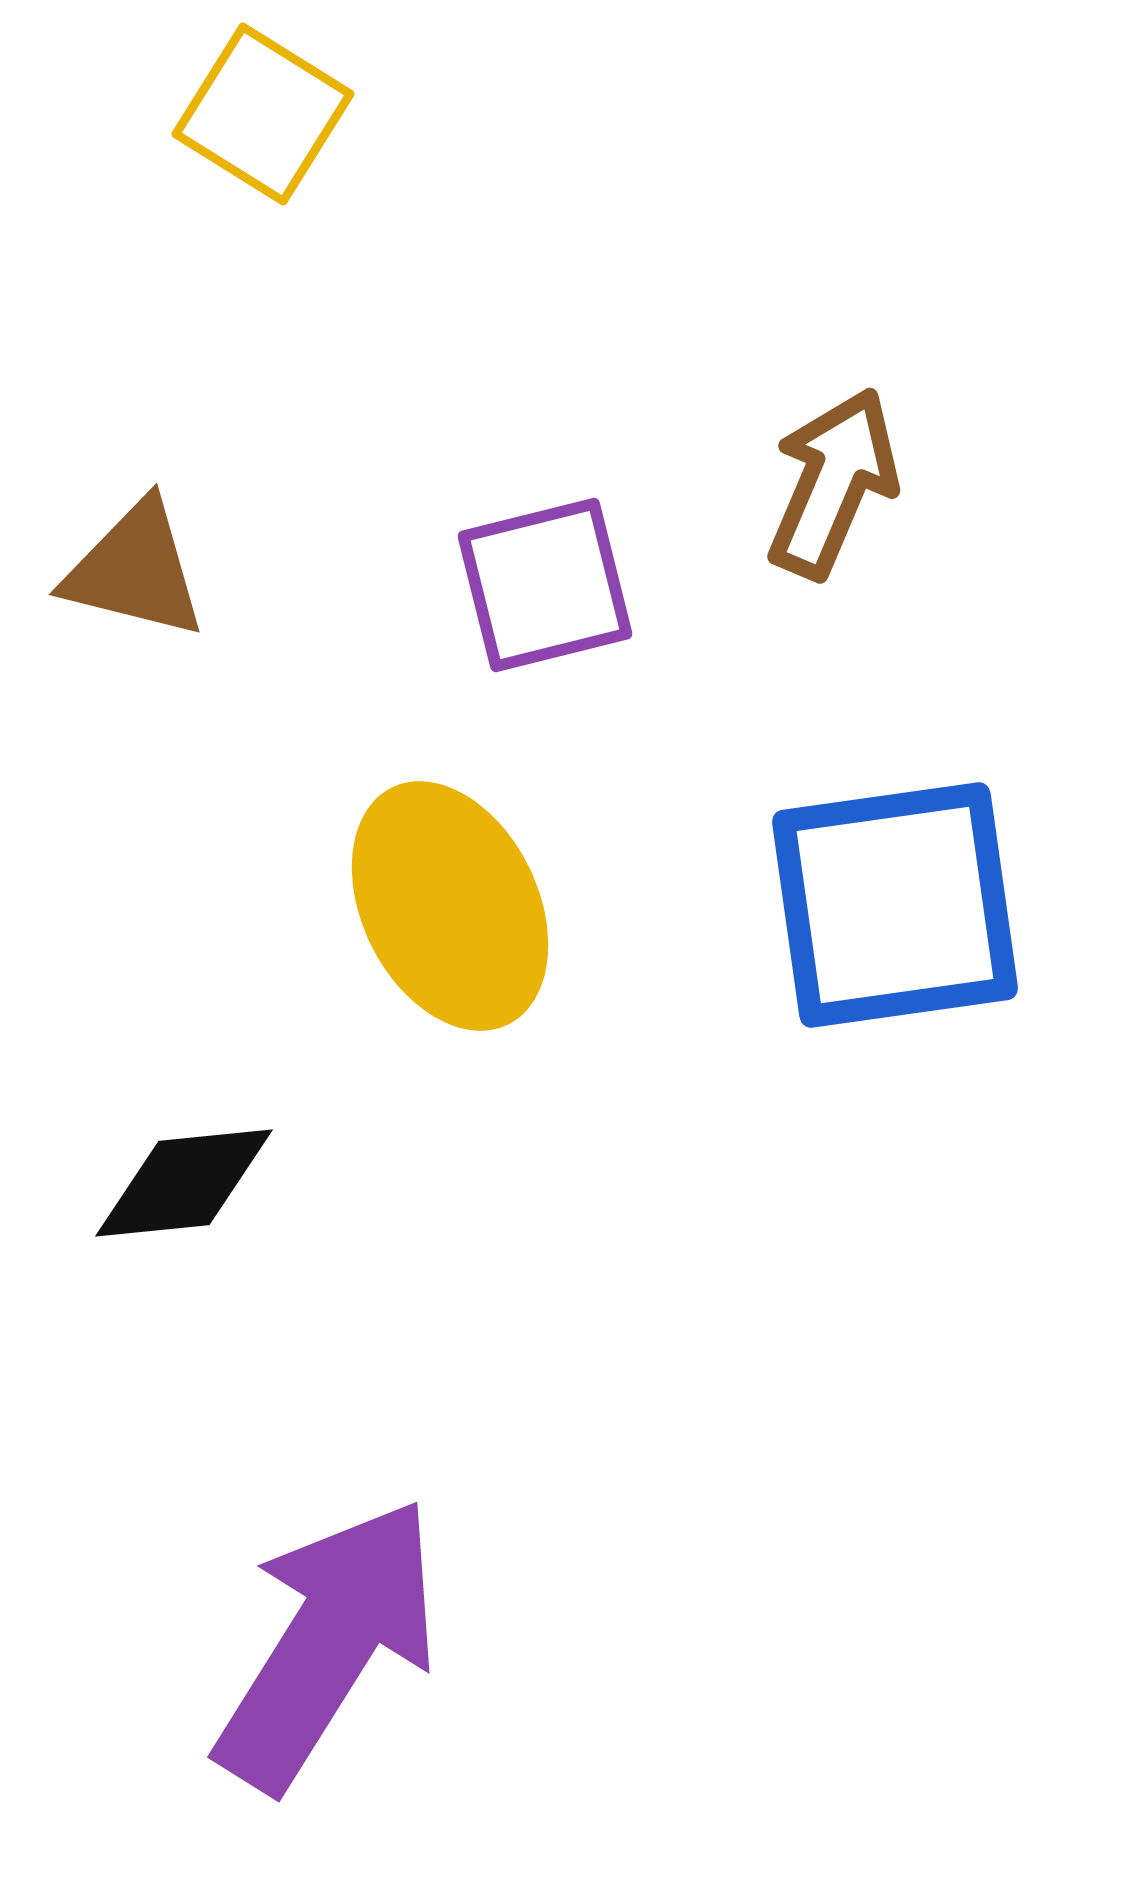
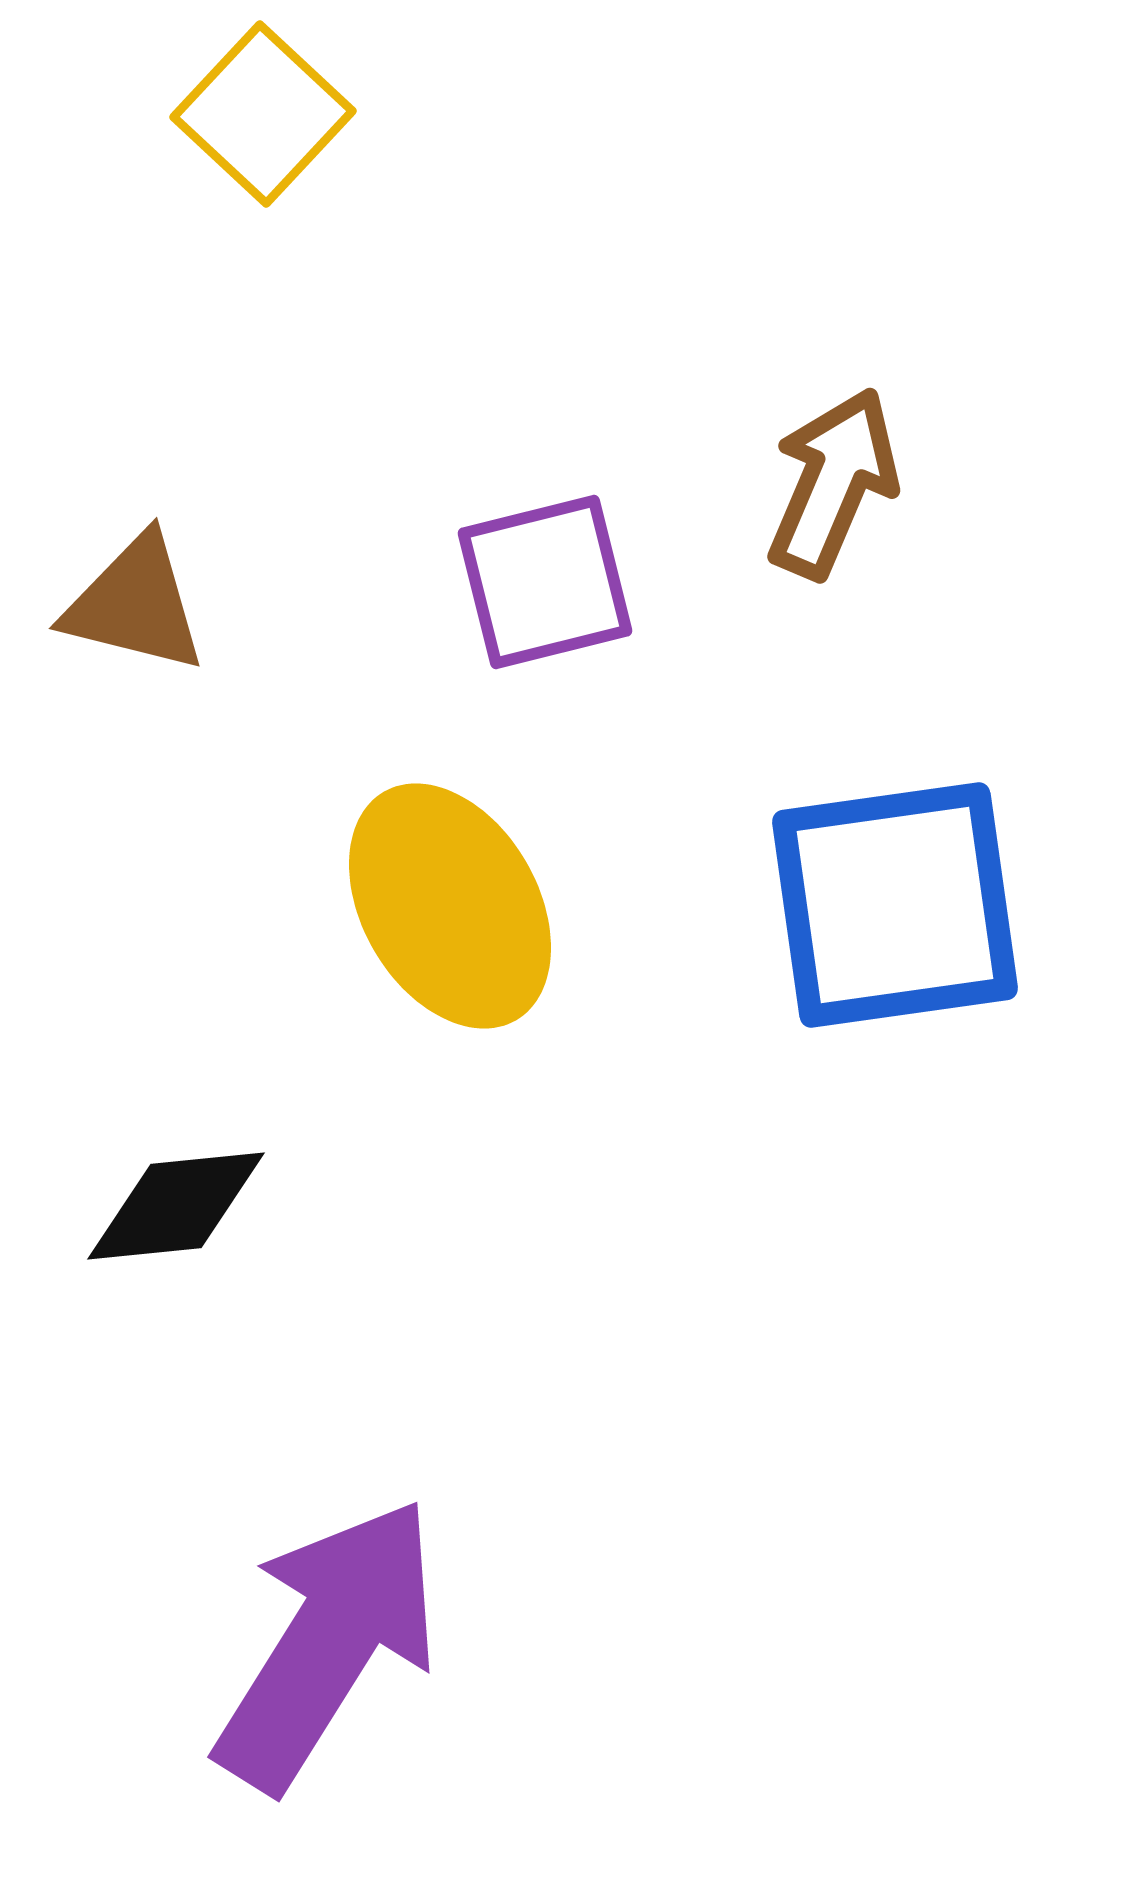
yellow square: rotated 11 degrees clockwise
brown triangle: moved 34 px down
purple square: moved 3 px up
yellow ellipse: rotated 4 degrees counterclockwise
black diamond: moved 8 px left, 23 px down
